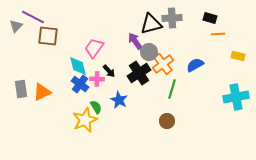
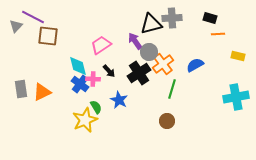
pink trapezoid: moved 7 px right, 3 px up; rotated 20 degrees clockwise
pink cross: moved 4 px left
